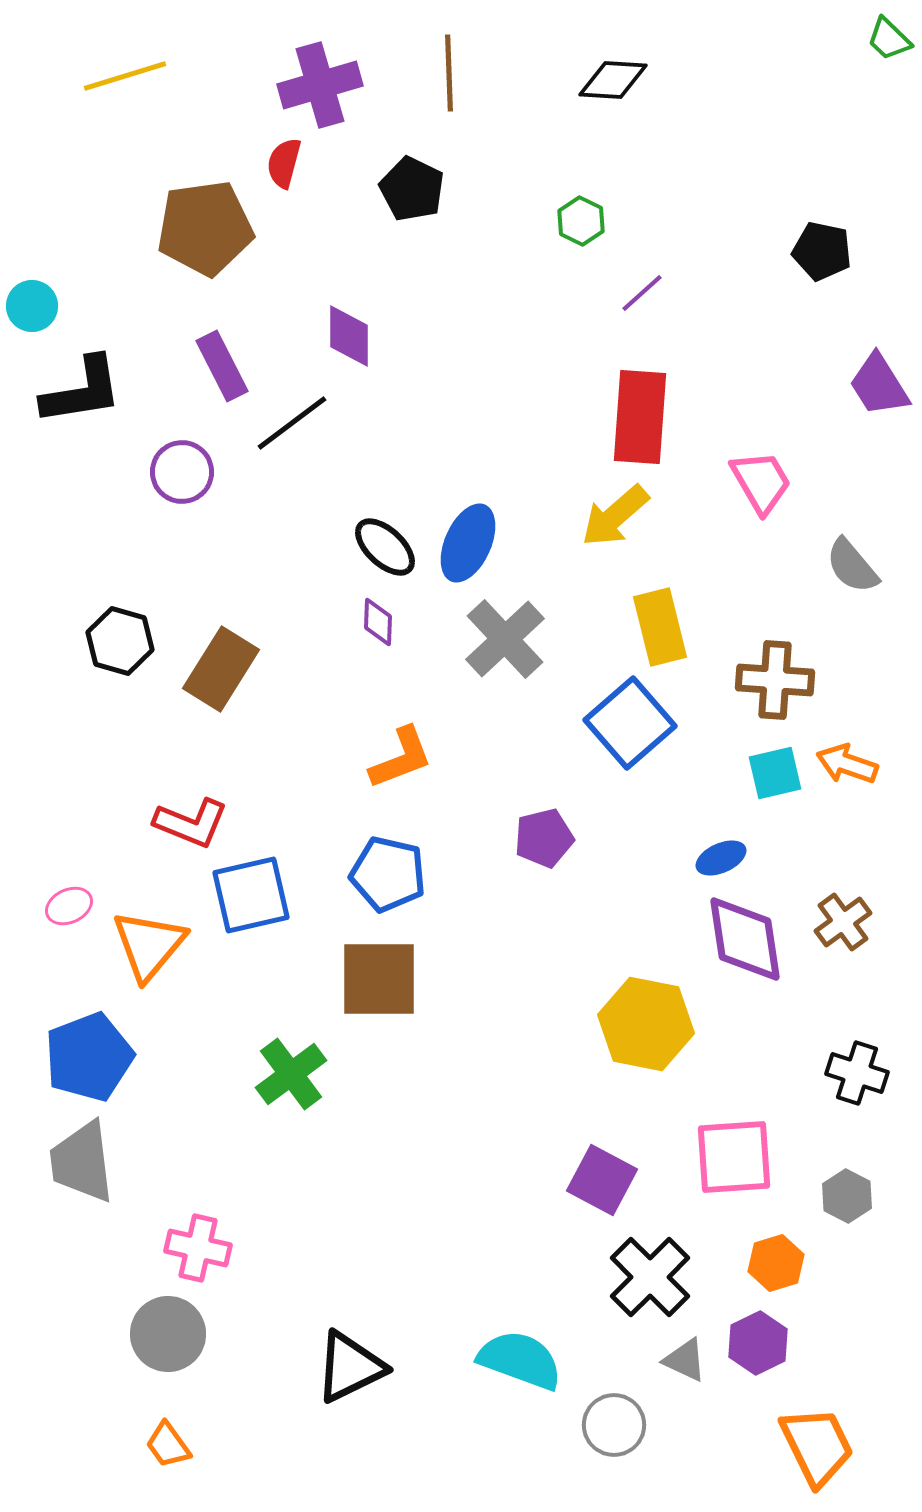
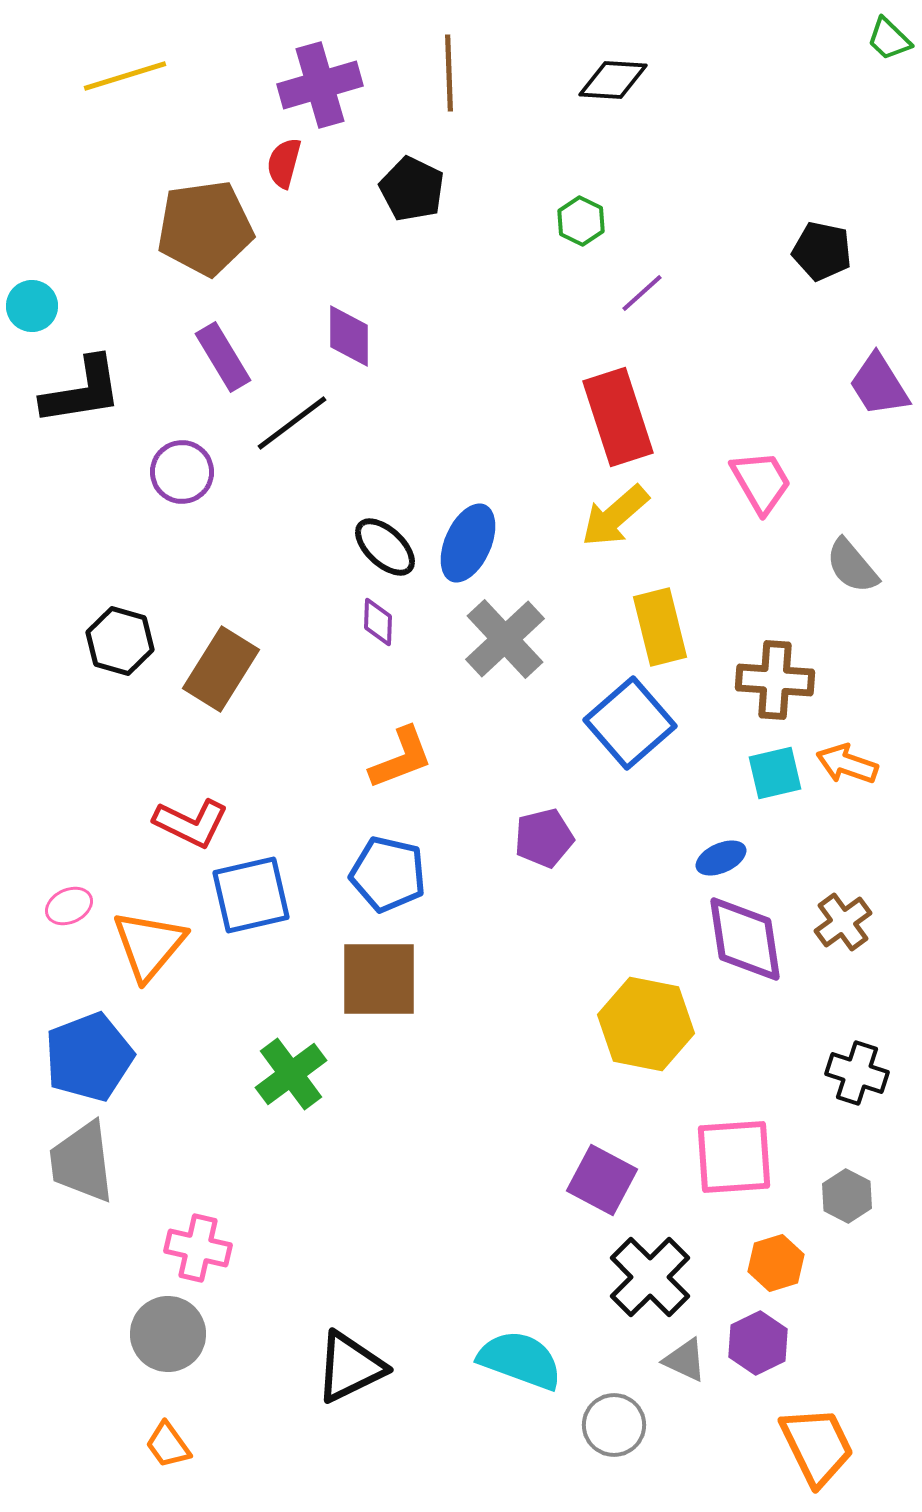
purple rectangle at (222, 366): moved 1 px right, 9 px up; rotated 4 degrees counterclockwise
red rectangle at (640, 417): moved 22 px left; rotated 22 degrees counterclockwise
red L-shape at (191, 823): rotated 4 degrees clockwise
